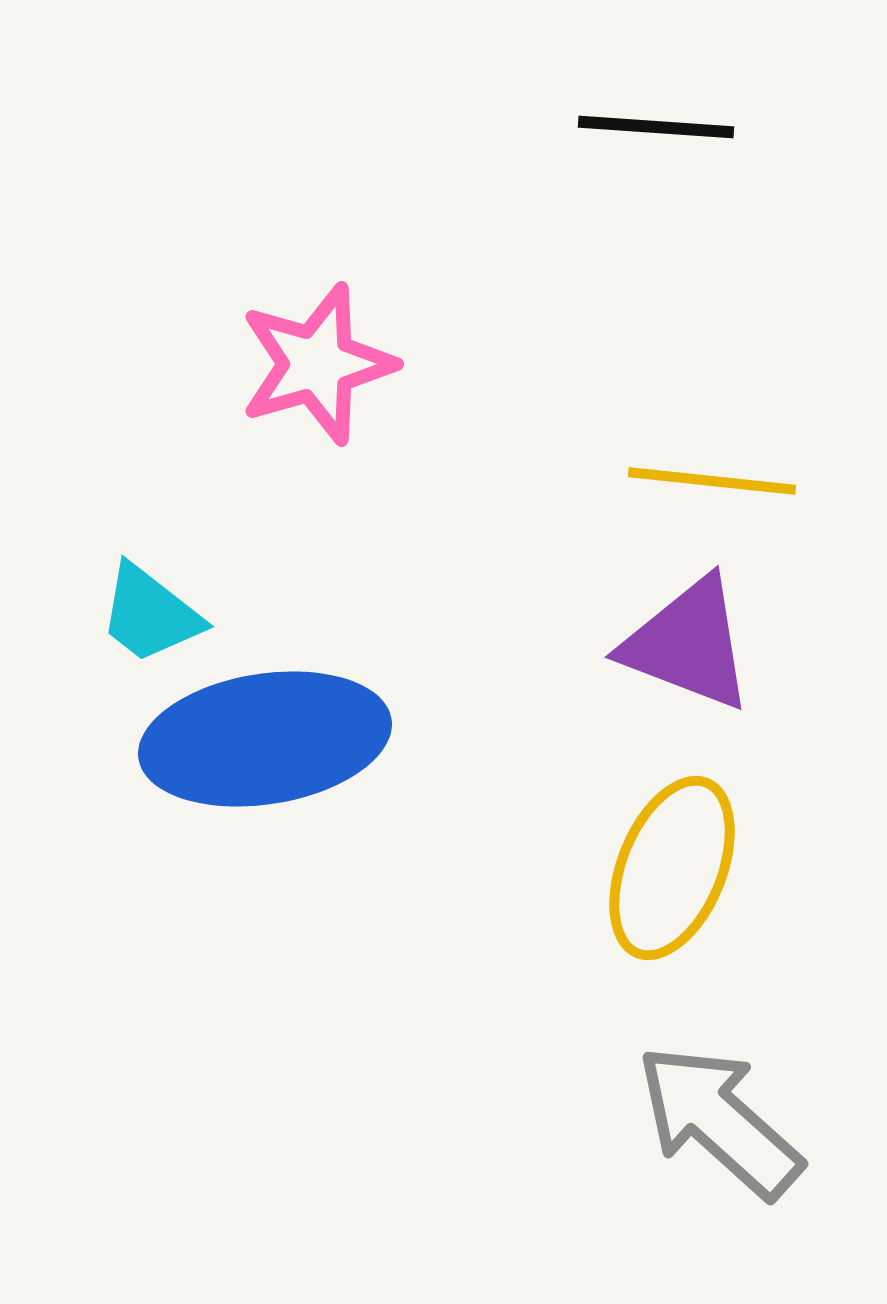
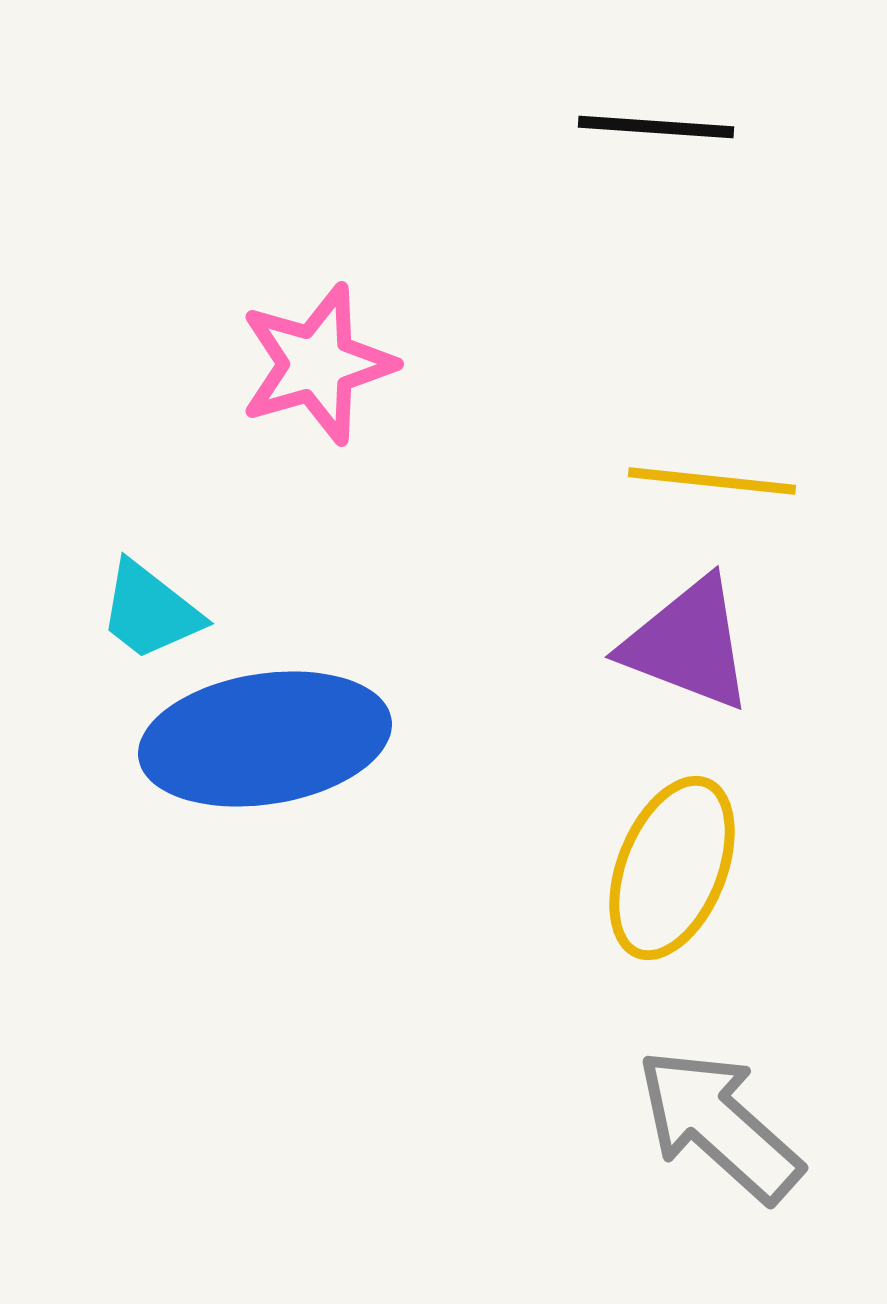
cyan trapezoid: moved 3 px up
gray arrow: moved 4 px down
